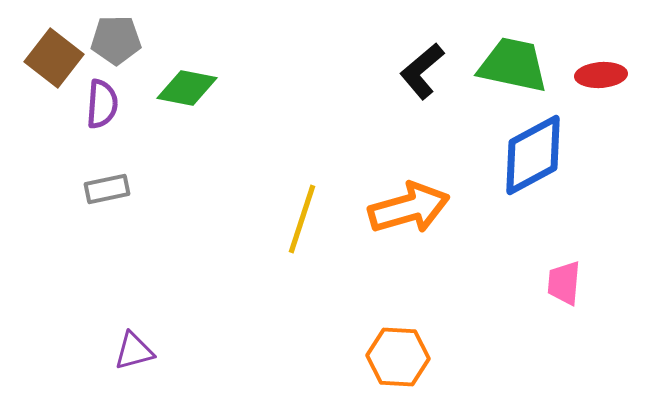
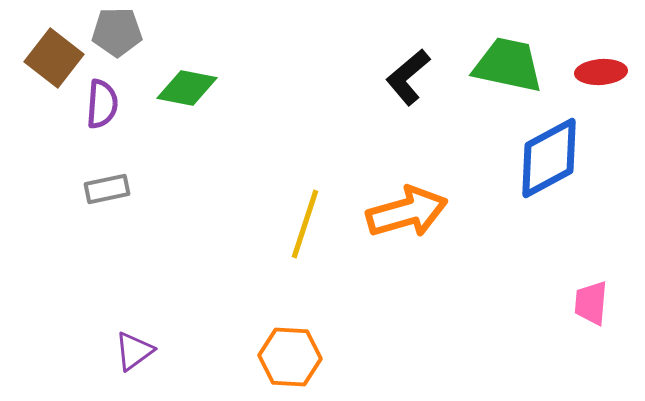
gray pentagon: moved 1 px right, 8 px up
green trapezoid: moved 5 px left
black L-shape: moved 14 px left, 6 px down
red ellipse: moved 3 px up
blue diamond: moved 16 px right, 3 px down
orange arrow: moved 2 px left, 4 px down
yellow line: moved 3 px right, 5 px down
pink trapezoid: moved 27 px right, 20 px down
purple triangle: rotated 21 degrees counterclockwise
orange hexagon: moved 108 px left
